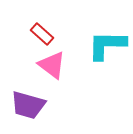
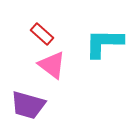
cyan L-shape: moved 3 px left, 2 px up
